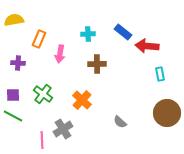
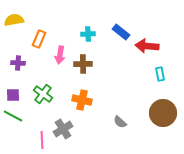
blue rectangle: moved 2 px left
pink arrow: moved 1 px down
brown cross: moved 14 px left
orange cross: rotated 30 degrees counterclockwise
brown circle: moved 4 px left
